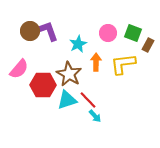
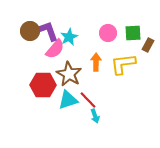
green square: rotated 24 degrees counterclockwise
cyan star: moved 9 px left, 7 px up
pink semicircle: moved 36 px right, 20 px up
cyan triangle: moved 1 px right
cyan arrow: rotated 24 degrees clockwise
